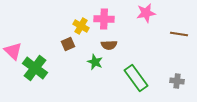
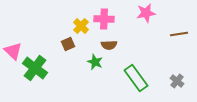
yellow cross: rotated 14 degrees clockwise
brown line: rotated 18 degrees counterclockwise
gray cross: rotated 32 degrees clockwise
